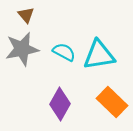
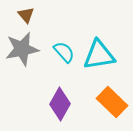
cyan semicircle: rotated 20 degrees clockwise
